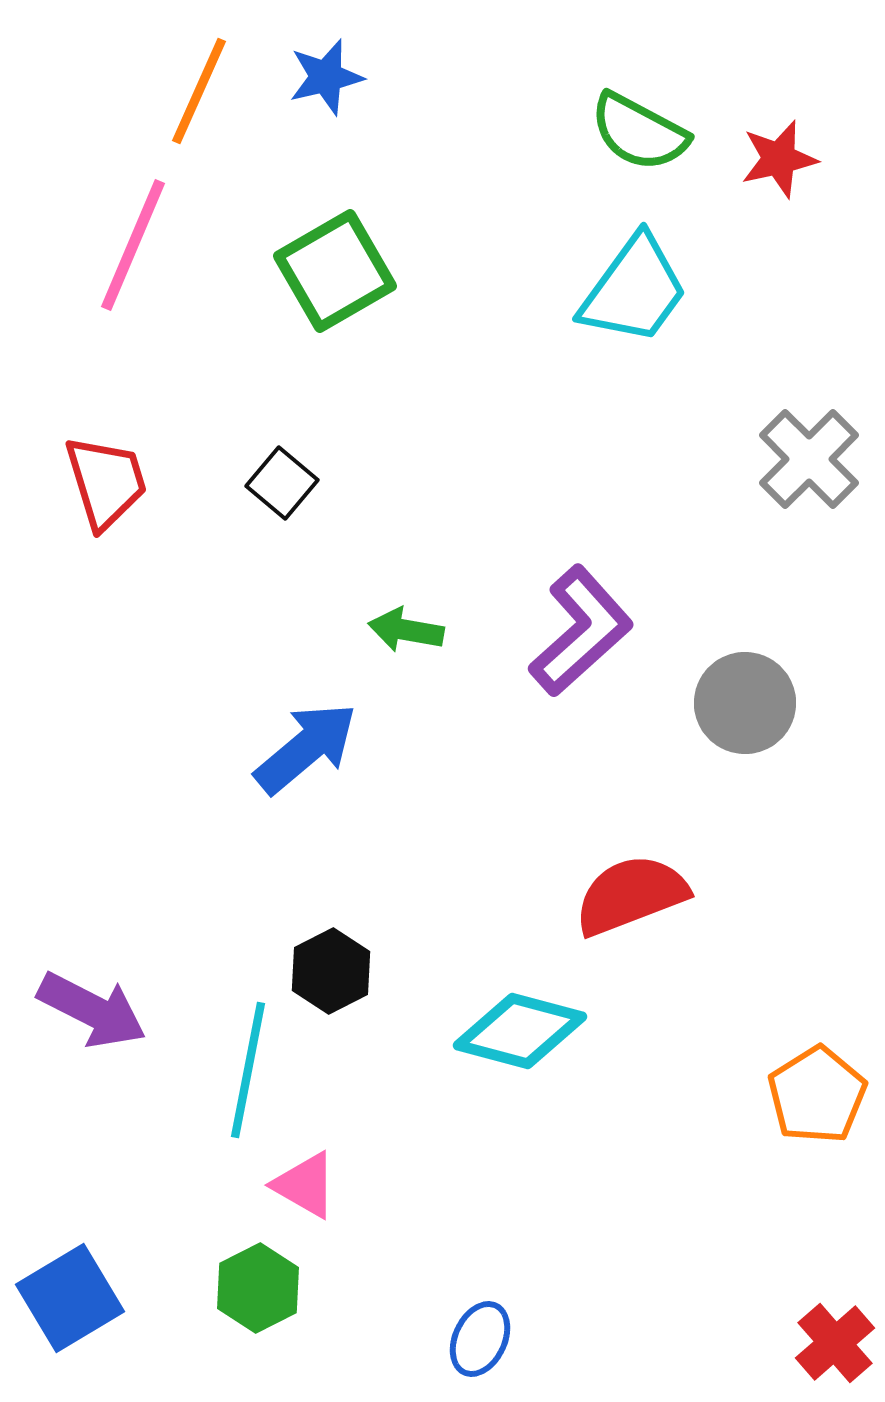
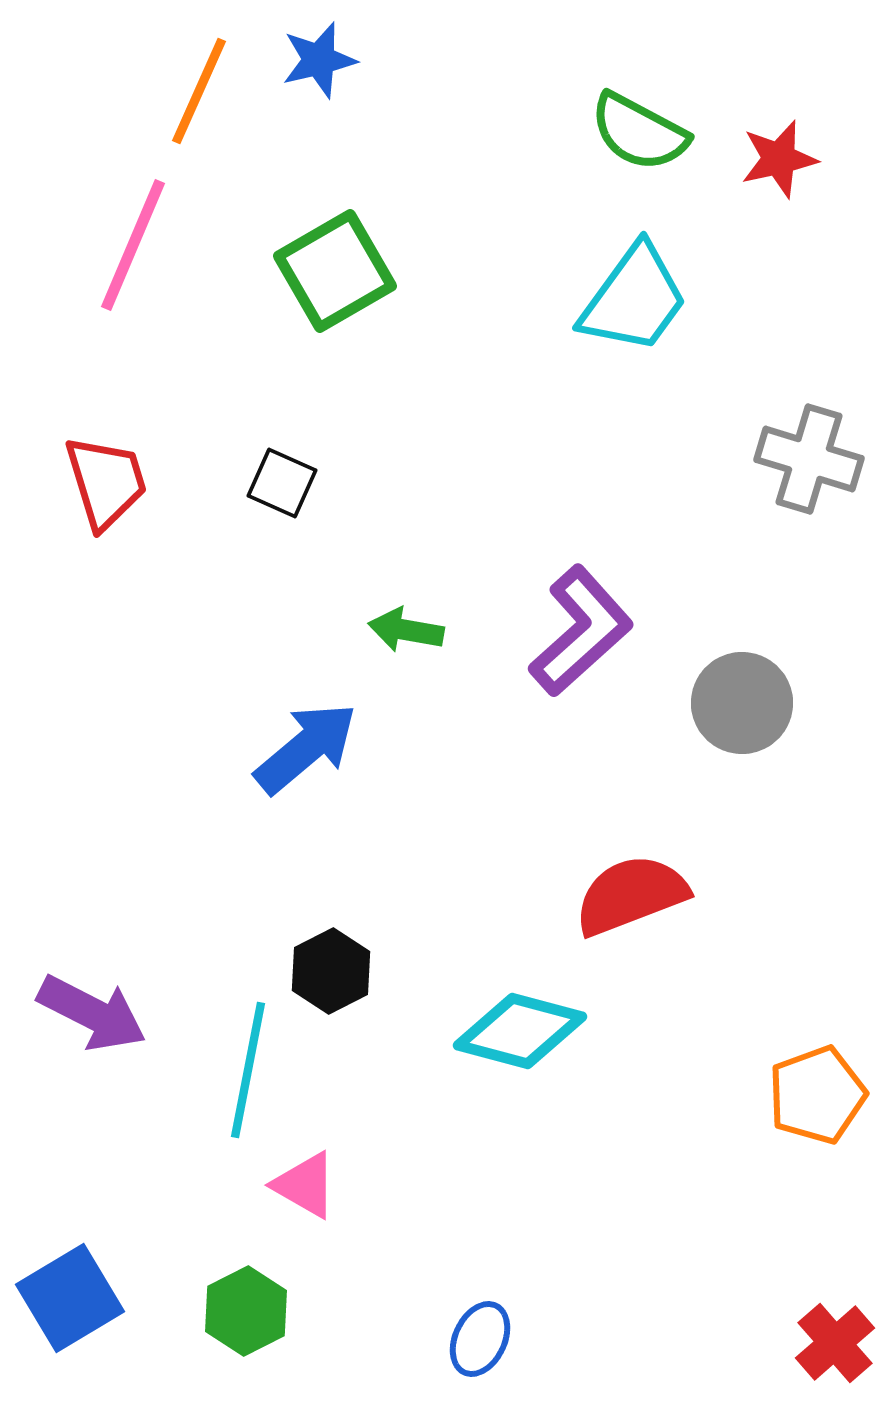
blue star: moved 7 px left, 17 px up
cyan trapezoid: moved 9 px down
gray cross: rotated 28 degrees counterclockwise
black square: rotated 16 degrees counterclockwise
gray circle: moved 3 px left
purple arrow: moved 3 px down
orange pentagon: rotated 12 degrees clockwise
green hexagon: moved 12 px left, 23 px down
